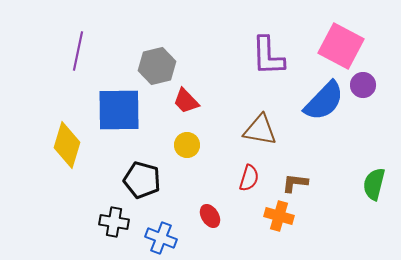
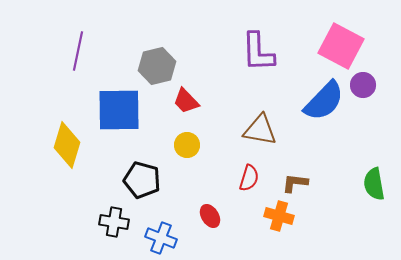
purple L-shape: moved 10 px left, 4 px up
green semicircle: rotated 24 degrees counterclockwise
